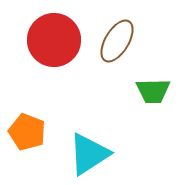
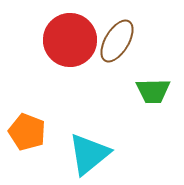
red circle: moved 16 px right
cyan triangle: rotated 6 degrees counterclockwise
